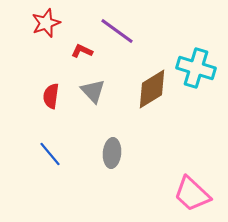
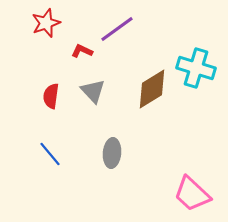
purple line: moved 2 px up; rotated 72 degrees counterclockwise
